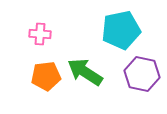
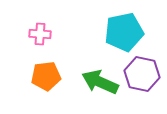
cyan pentagon: moved 3 px right, 2 px down
green arrow: moved 15 px right, 10 px down; rotated 9 degrees counterclockwise
